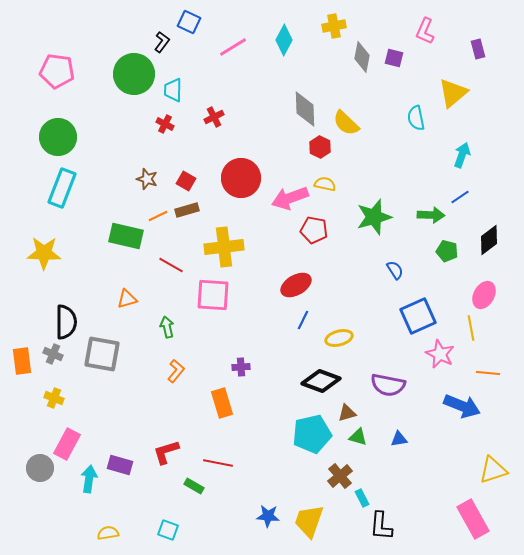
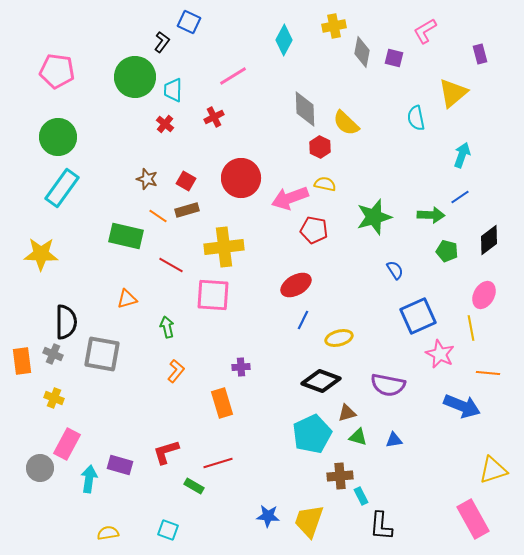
pink L-shape at (425, 31): rotated 36 degrees clockwise
pink line at (233, 47): moved 29 px down
purple rectangle at (478, 49): moved 2 px right, 5 px down
gray diamond at (362, 57): moved 5 px up
green circle at (134, 74): moved 1 px right, 3 px down
red cross at (165, 124): rotated 12 degrees clockwise
cyan rectangle at (62, 188): rotated 15 degrees clockwise
orange line at (158, 216): rotated 60 degrees clockwise
yellow star at (44, 253): moved 3 px left, 1 px down
cyan pentagon at (312, 434): rotated 12 degrees counterclockwise
blue triangle at (399, 439): moved 5 px left, 1 px down
red line at (218, 463): rotated 28 degrees counterclockwise
brown cross at (340, 476): rotated 35 degrees clockwise
cyan rectangle at (362, 498): moved 1 px left, 2 px up
